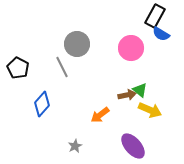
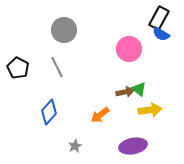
black rectangle: moved 4 px right, 2 px down
gray circle: moved 13 px left, 14 px up
pink circle: moved 2 px left, 1 px down
gray line: moved 5 px left
green triangle: moved 1 px left, 1 px up
brown arrow: moved 2 px left, 3 px up
blue diamond: moved 7 px right, 8 px down
yellow arrow: rotated 30 degrees counterclockwise
purple ellipse: rotated 60 degrees counterclockwise
